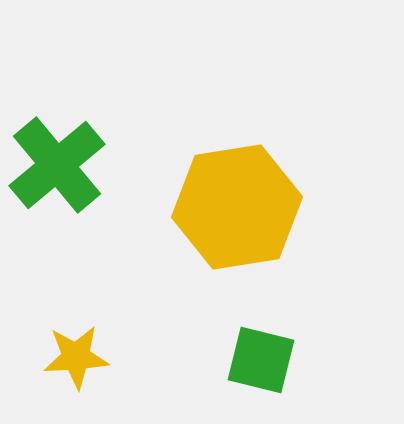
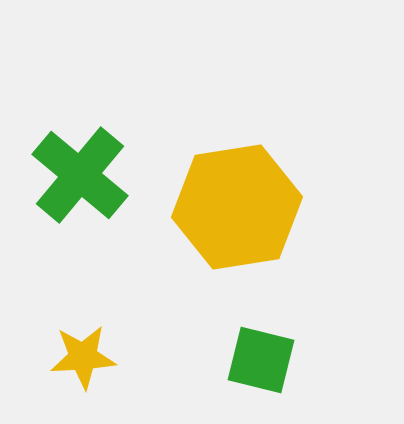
green cross: moved 23 px right, 10 px down; rotated 10 degrees counterclockwise
yellow star: moved 7 px right
